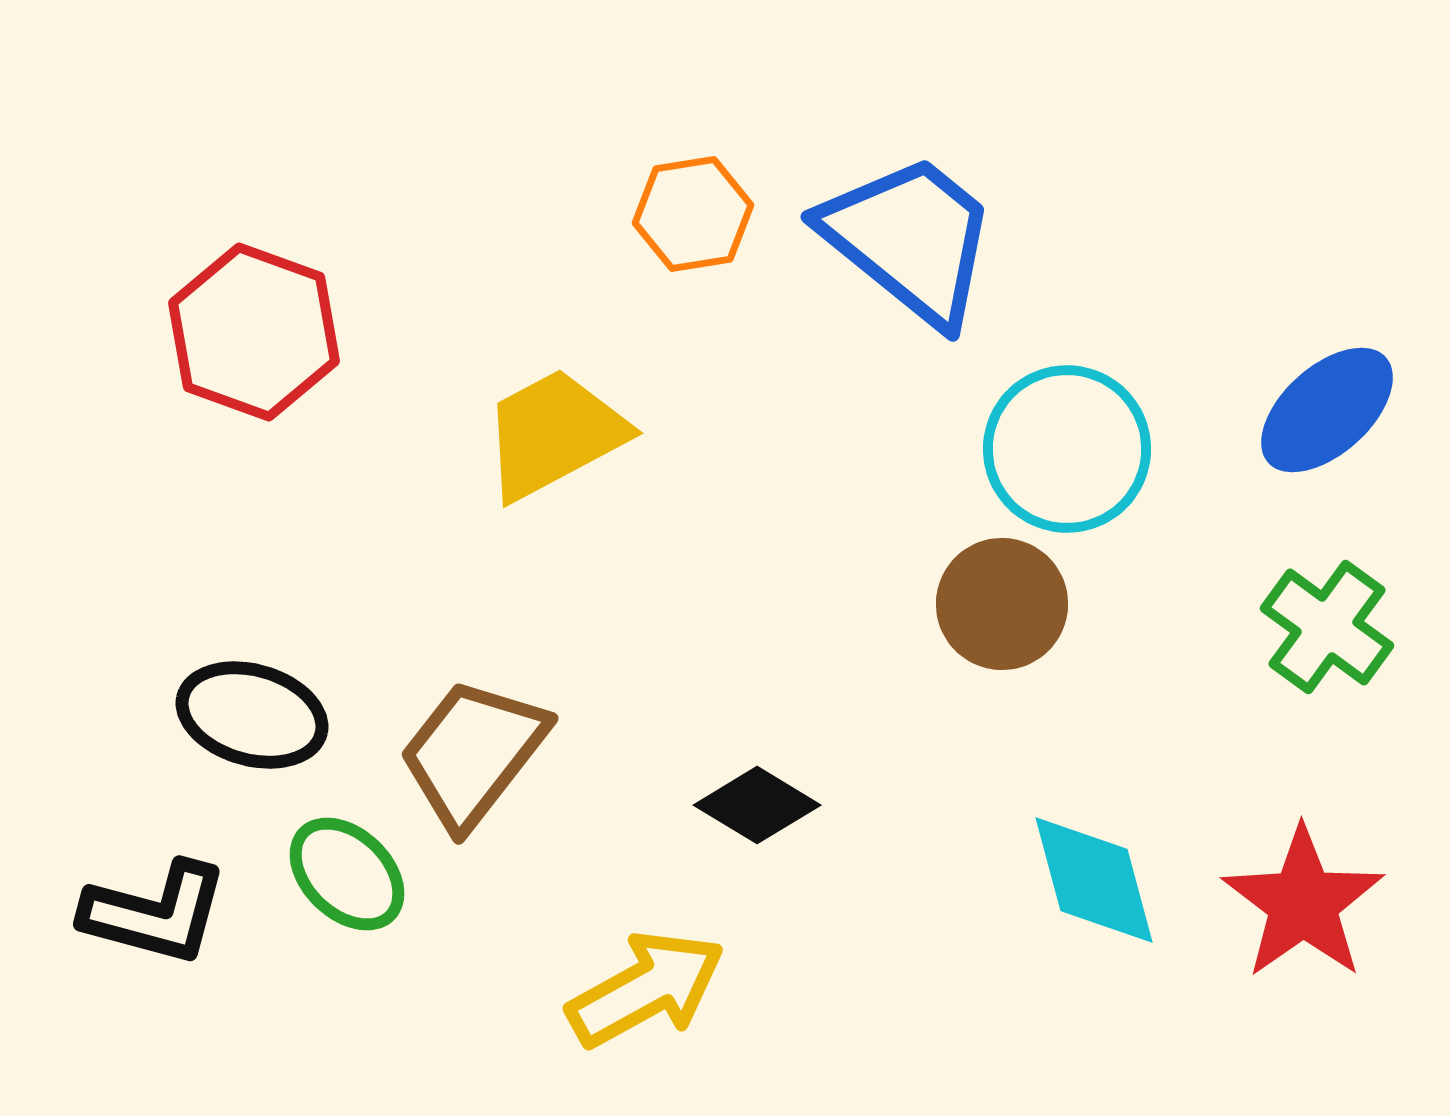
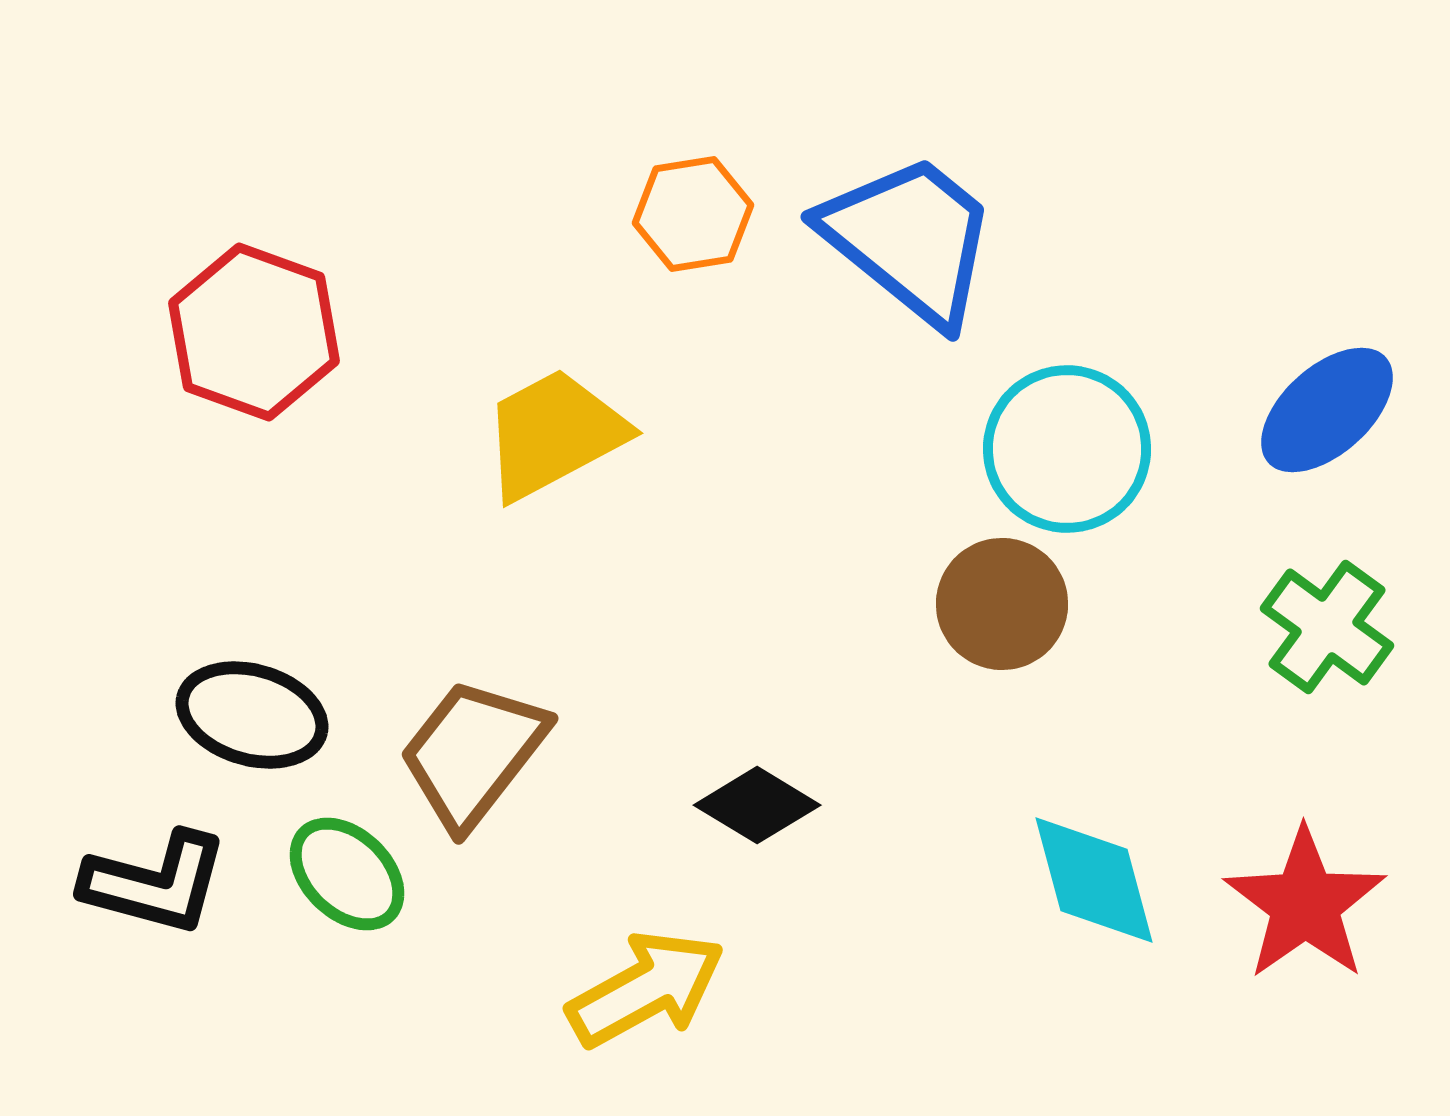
red star: moved 2 px right, 1 px down
black L-shape: moved 30 px up
